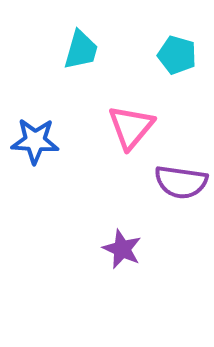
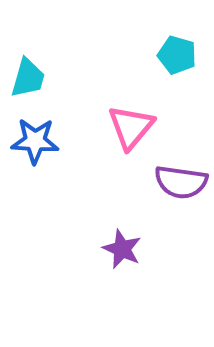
cyan trapezoid: moved 53 px left, 28 px down
